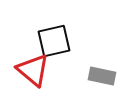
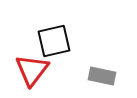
red triangle: moved 1 px left; rotated 27 degrees clockwise
